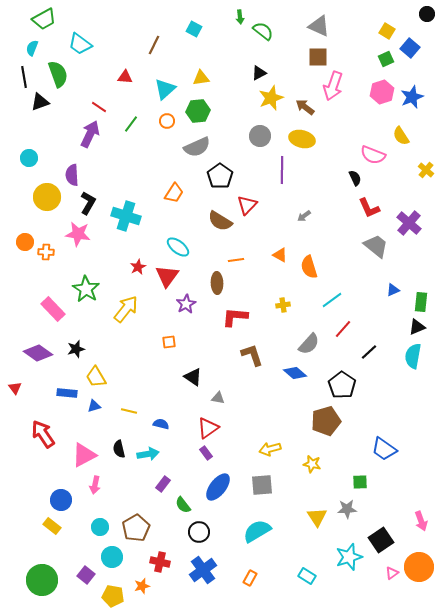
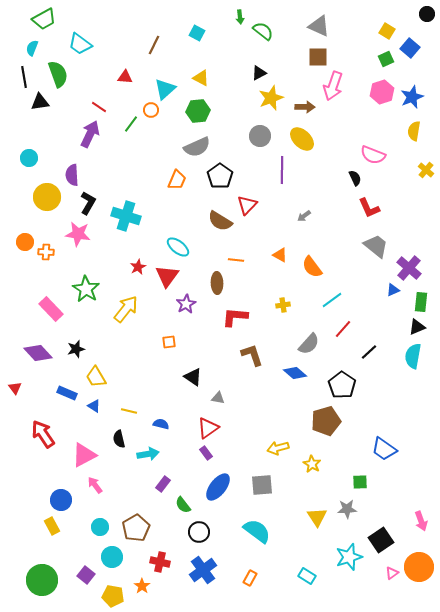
cyan square at (194, 29): moved 3 px right, 4 px down
yellow triangle at (201, 78): rotated 36 degrees clockwise
black triangle at (40, 102): rotated 12 degrees clockwise
brown arrow at (305, 107): rotated 144 degrees clockwise
orange circle at (167, 121): moved 16 px left, 11 px up
yellow semicircle at (401, 136): moved 13 px right, 5 px up; rotated 42 degrees clockwise
yellow ellipse at (302, 139): rotated 30 degrees clockwise
orange trapezoid at (174, 193): moved 3 px right, 13 px up; rotated 10 degrees counterclockwise
purple cross at (409, 223): moved 45 px down
orange line at (236, 260): rotated 14 degrees clockwise
orange semicircle at (309, 267): moved 3 px right; rotated 20 degrees counterclockwise
pink rectangle at (53, 309): moved 2 px left
purple diamond at (38, 353): rotated 12 degrees clockwise
blue rectangle at (67, 393): rotated 18 degrees clockwise
blue triangle at (94, 406): rotated 48 degrees clockwise
black semicircle at (119, 449): moved 10 px up
yellow arrow at (270, 449): moved 8 px right, 1 px up
yellow star at (312, 464): rotated 18 degrees clockwise
pink arrow at (95, 485): rotated 132 degrees clockwise
yellow rectangle at (52, 526): rotated 24 degrees clockwise
cyan semicircle at (257, 531): rotated 68 degrees clockwise
orange star at (142, 586): rotated 21 degrees counterclockwise
